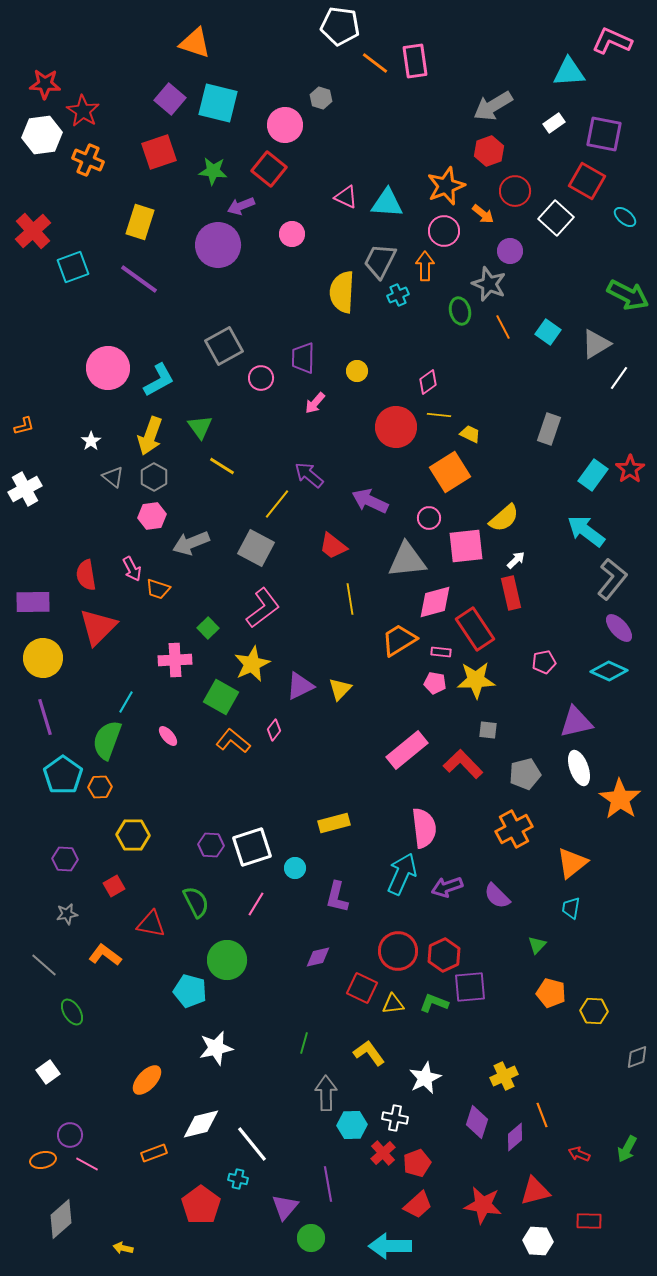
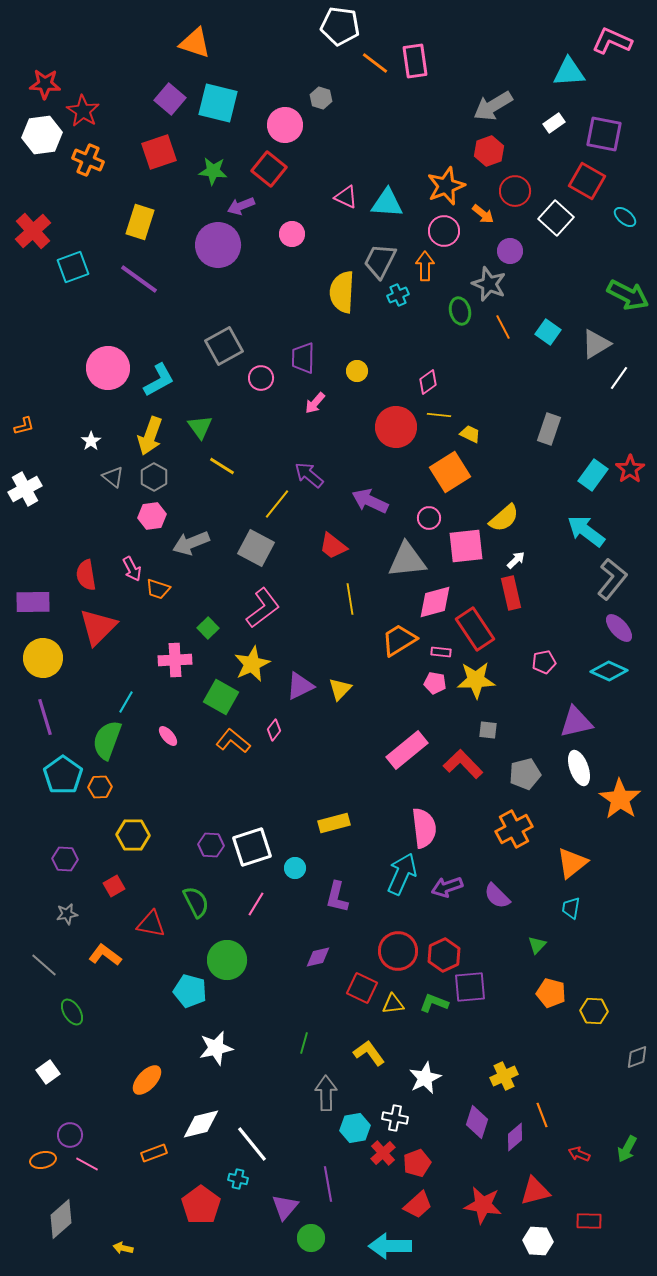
cyan hexagon at (352, 1125): moved 3 px right, 3 px down; rotated 8 degrees counterclockwise
